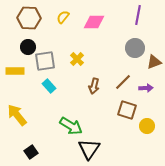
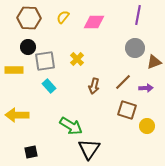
yellow rectangle: moved 1 px left, 1 px up
yellow arrow: rotated 50 degrees counterclockwise
black square: rotated 24 degrees clockwise
